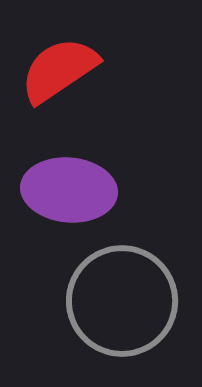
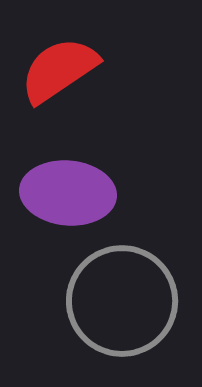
purple ellipse: moved 1 px left, 3 px down
